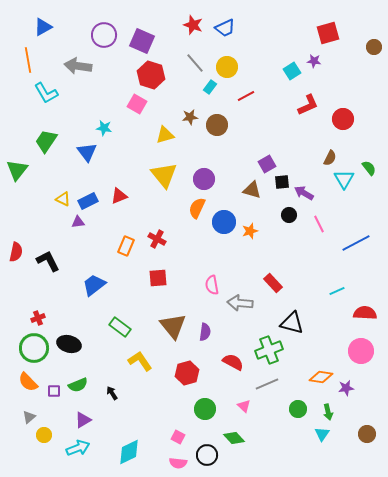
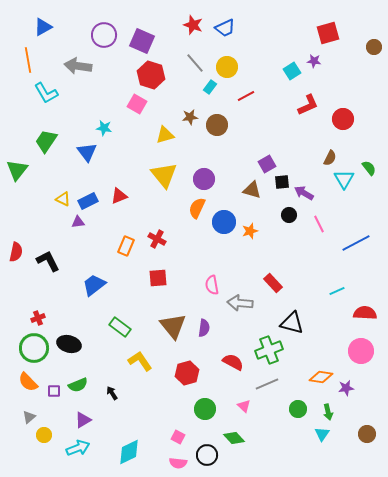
purple semicircle at (205, 332): moved 1 px left, 4 px up
